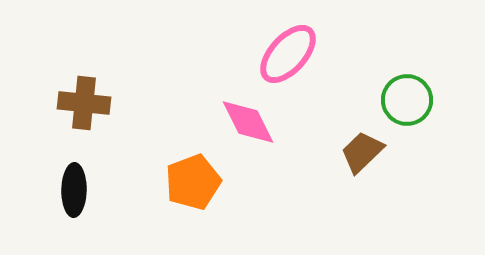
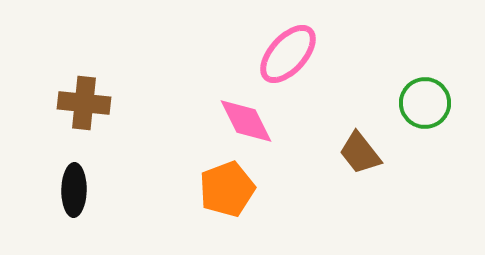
green circle: moved 18 px right, 3 px down
pink diamond: moved 2 px left, 1 px up
brown trapezoid: moved 2 px left, 1 px down; rotated 84 degrees counterclockwise
orange pentagon: moved 34 px right, 7 px down
